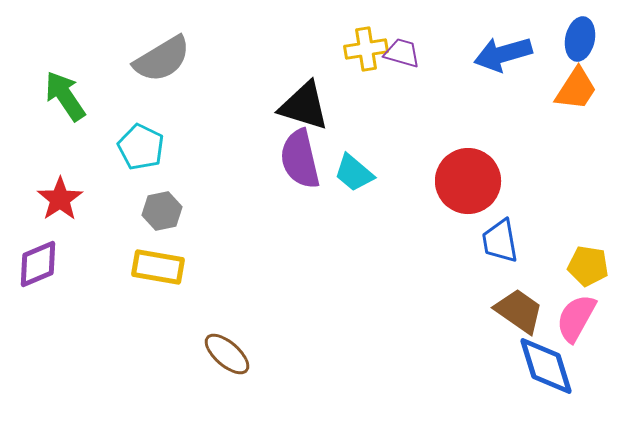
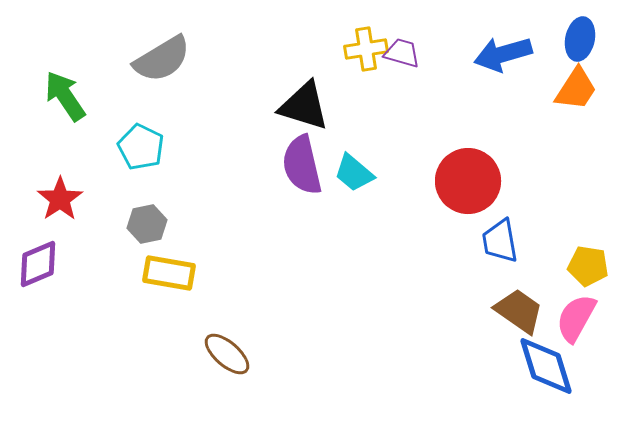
purple semicircle: moved 2 px right, 6 px down
gray hexagon: moved 15 px left, 13 px down
yellow rectangle: moved 11 px right, 6 px down
